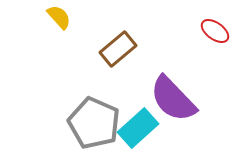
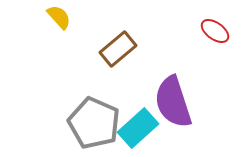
purple semicircle: moved 3 px down; rotated 26 degrees clockwise
